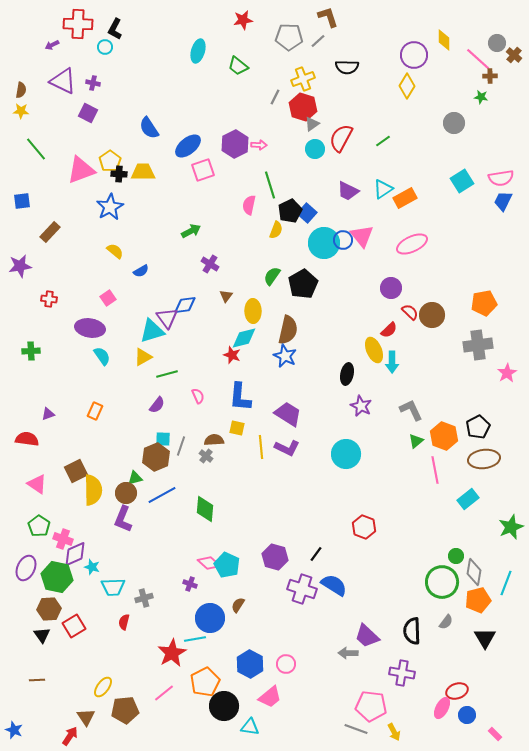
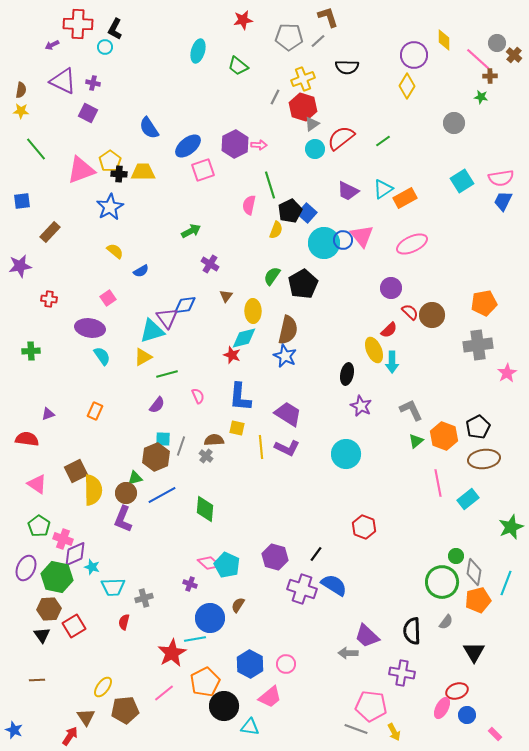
red semicircle at (341, 138): rotated 24 degrees clockwise
pink line at (435, 470): moved 3 px right, 13 px down
black triangle at (485, 638): moved 11 px left, 14 px down
